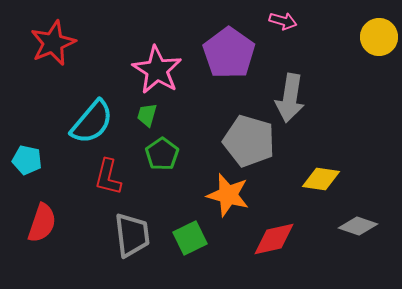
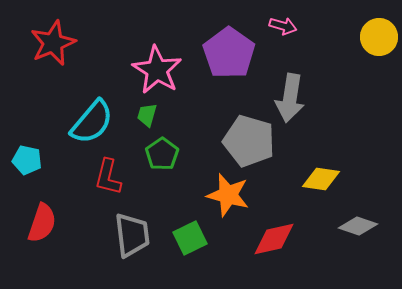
pink arrow: moved 5 px down
